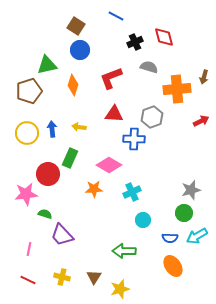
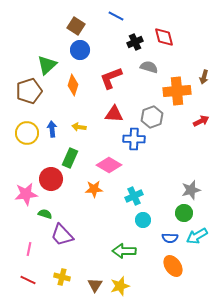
green triangle: rotated 30 degrees counterclockwise
orange cross: moved 2 px down
red circle: moved 3 px right, 5 px down
cyan cross: moved 2 px right, 4 px down
brown triangle: moved 1 px right, 8 px down
yellow star: moved 3 px up
